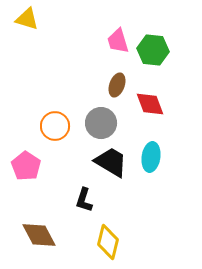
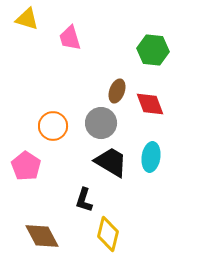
pink trapezoid: moved 48 px left, 3 px up
brown ellipse: moved 6 px down
orange circle: moved 2 px left
brown diamond: moved 3 px right, 1 px down
yellow diamond: moved 8 px up
